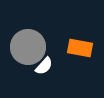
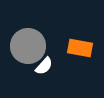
gray circle: moved 1 px up
